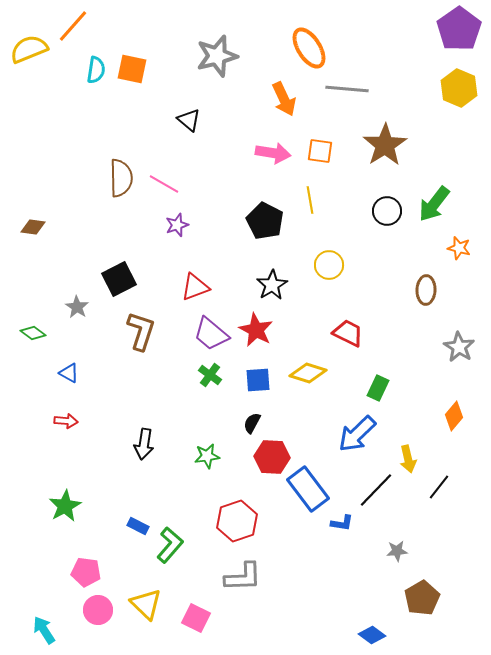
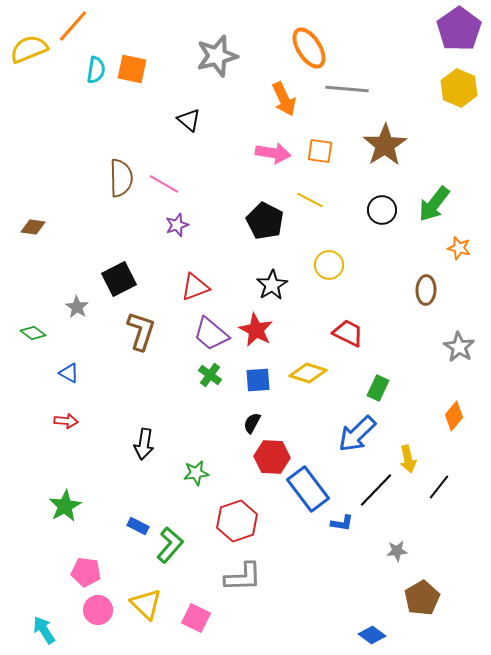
yellow line at (310, 200): rotated 52 degrees counterclockwise
black circle at (387, 211): moved 5 px left, 1 px up
green star at (207, 456): moved 11 px left, 17 px down
